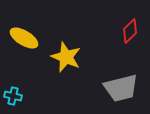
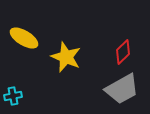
red diamond: moved 7 px left, 21 px down
gray trapezoid: moved 1 px right, 1 px down; rotated 15 degrees counterclockwise
cyan cross: rotated 24 degrees counterclockwise
